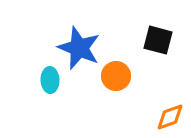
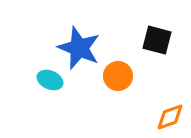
black square: moved 1 px left
orange circle: moved 2 px right
cyan ellipse: rotated 65 degrees counterclockwise
